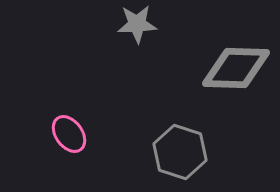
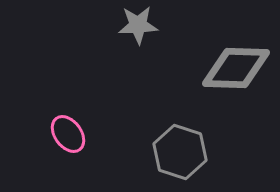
gray star: moved 1 px right, 1 px down
pink ellipse: moved 1 px left
